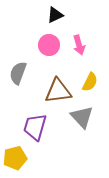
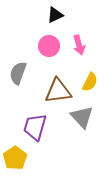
pink circle: moved 1 px down
yellow pentagon: rotated 20 degrees counterclockwise
